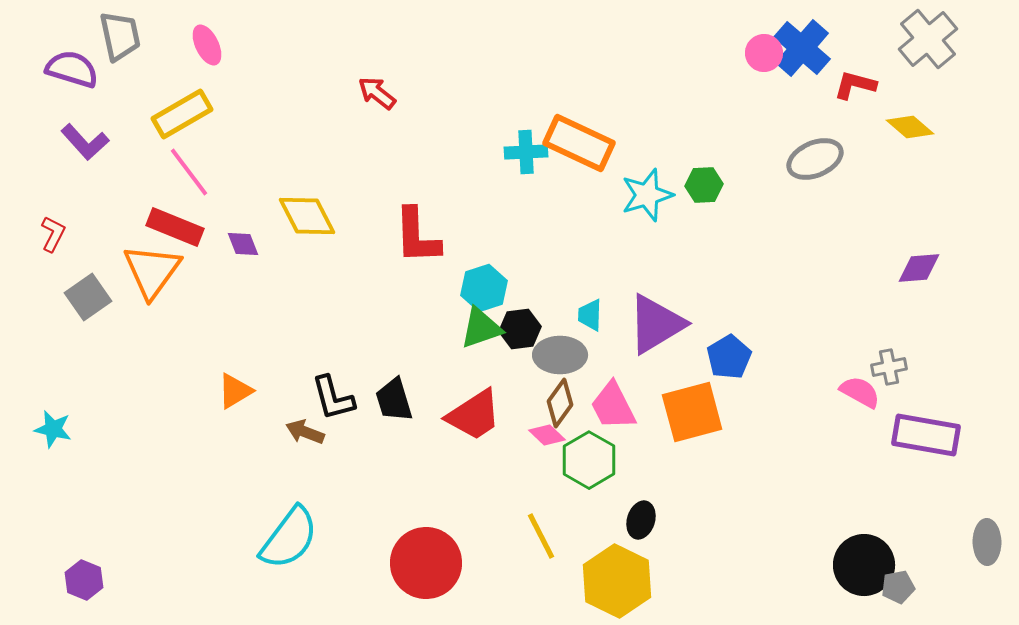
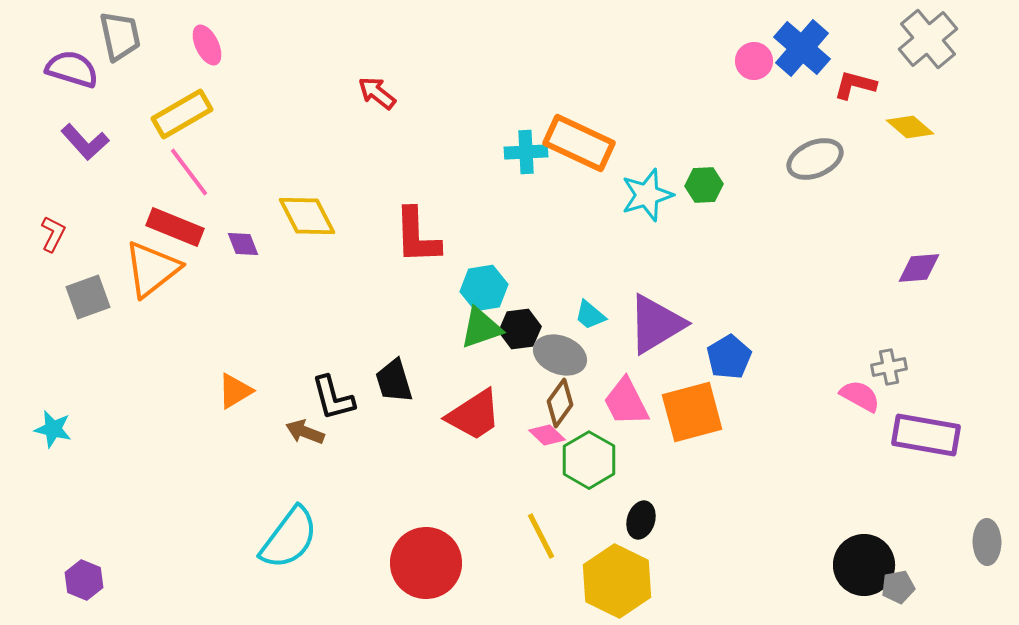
pink circle at (764, 53): moved 10 px left, 8 px down
orange triangle at (152, 271): moved 2 px up; rotated 16 degrees clockwise
cyan hexagon at (484, 288): rotated 9 degrees clockwise
gray square at (88, 297): rotated 15 degrees clockwise
cyan trapezoid at (590, 315): rotated 52 degrees counterclockwise
gray ellipse at (560, 355): rotated 21 degrees clockwise
pink semicircle at (860, 392): moved 4 px down
black trapezoid at (394, 400): moved 19 px up
pink trapezoid at (613, 406): moved 13 px right, 4 px up
